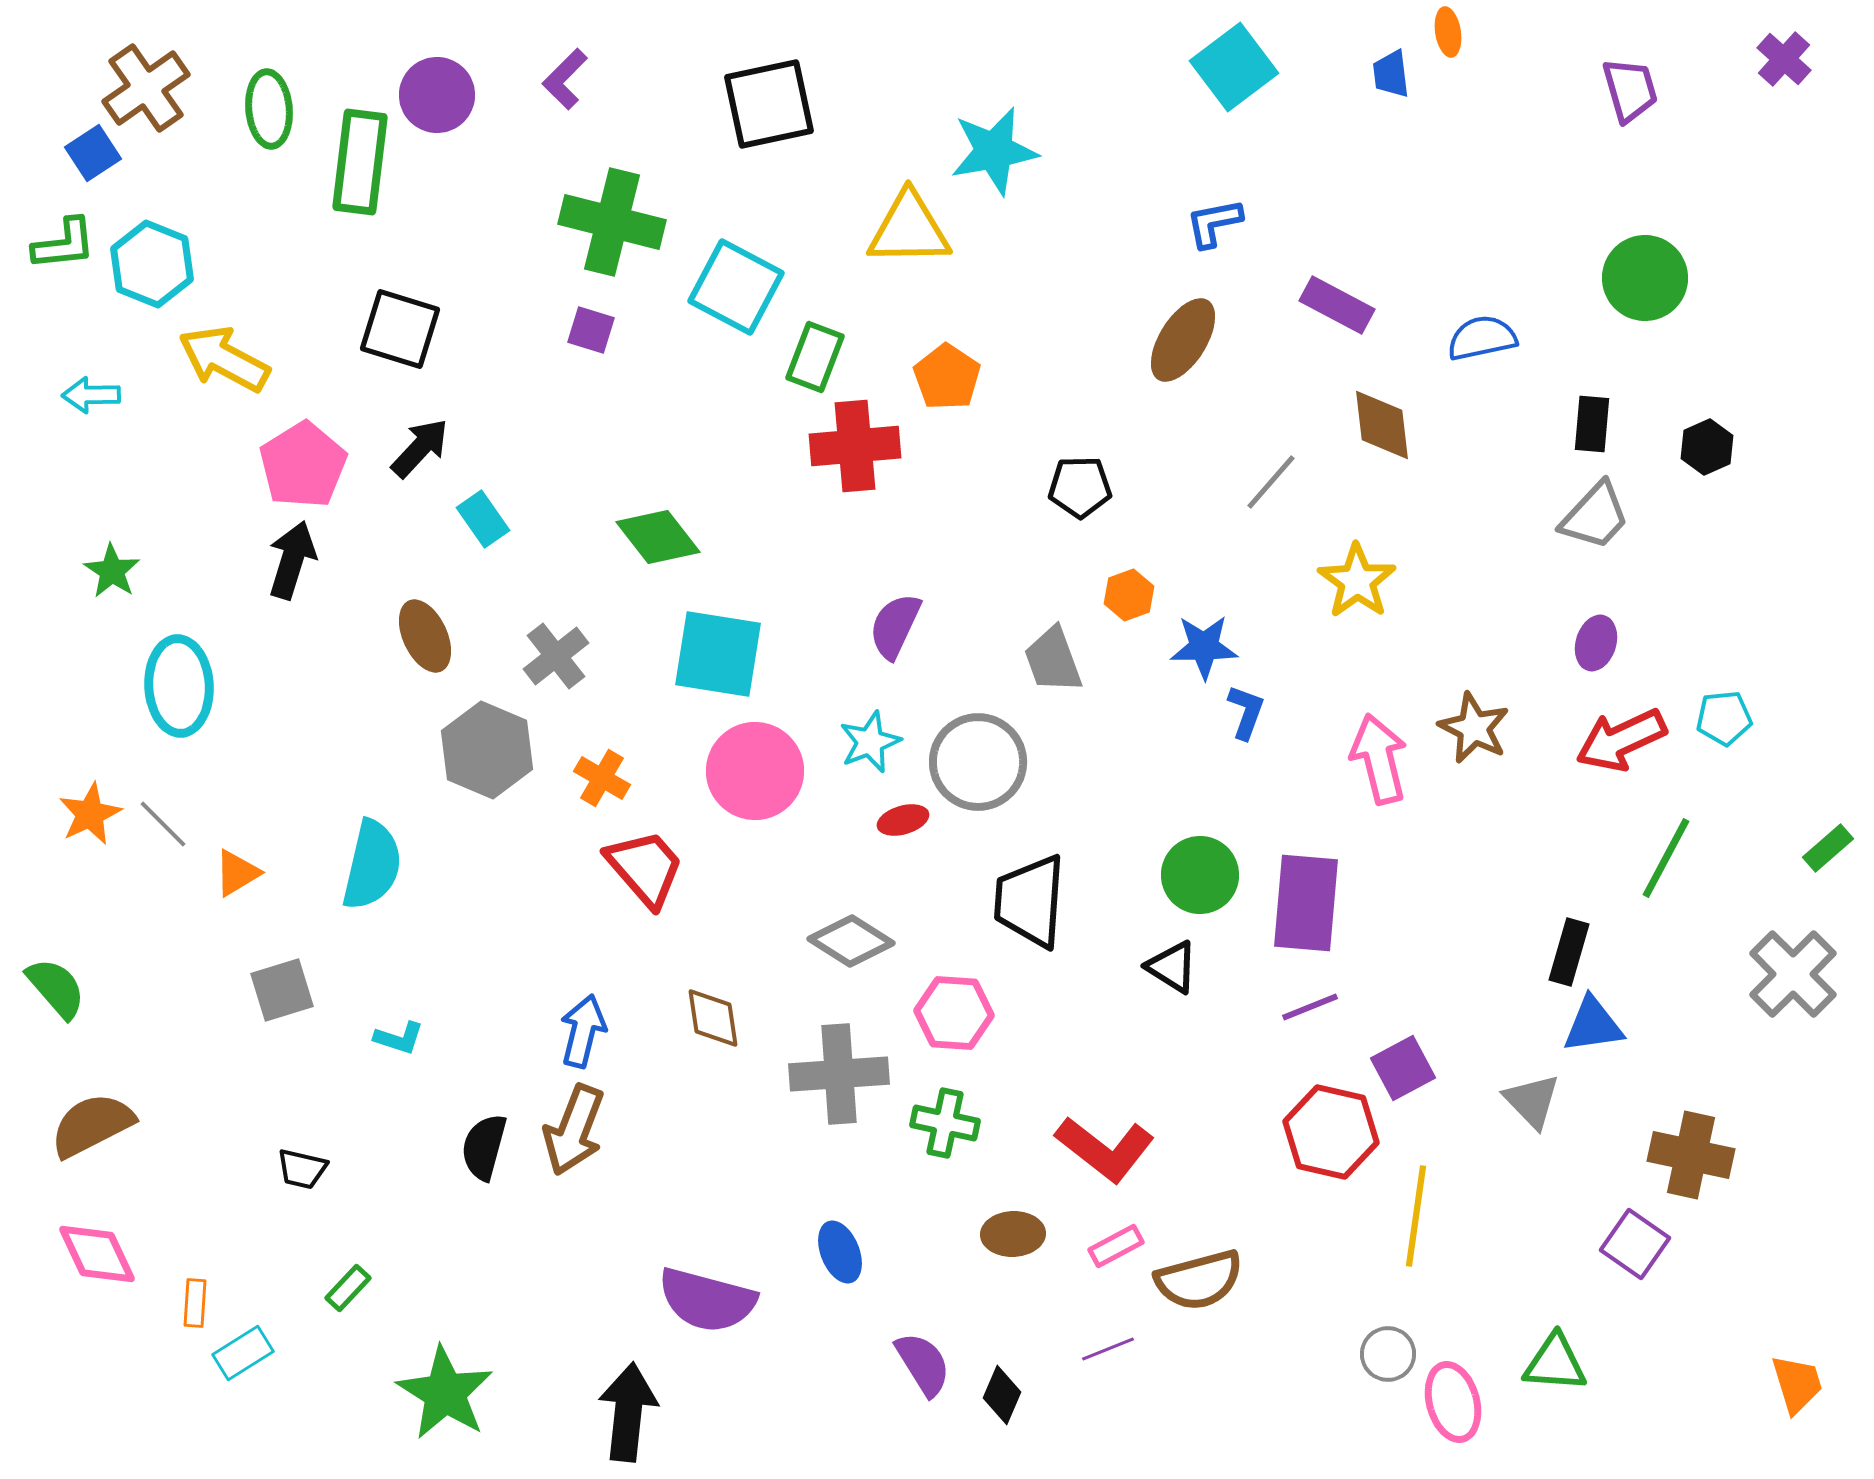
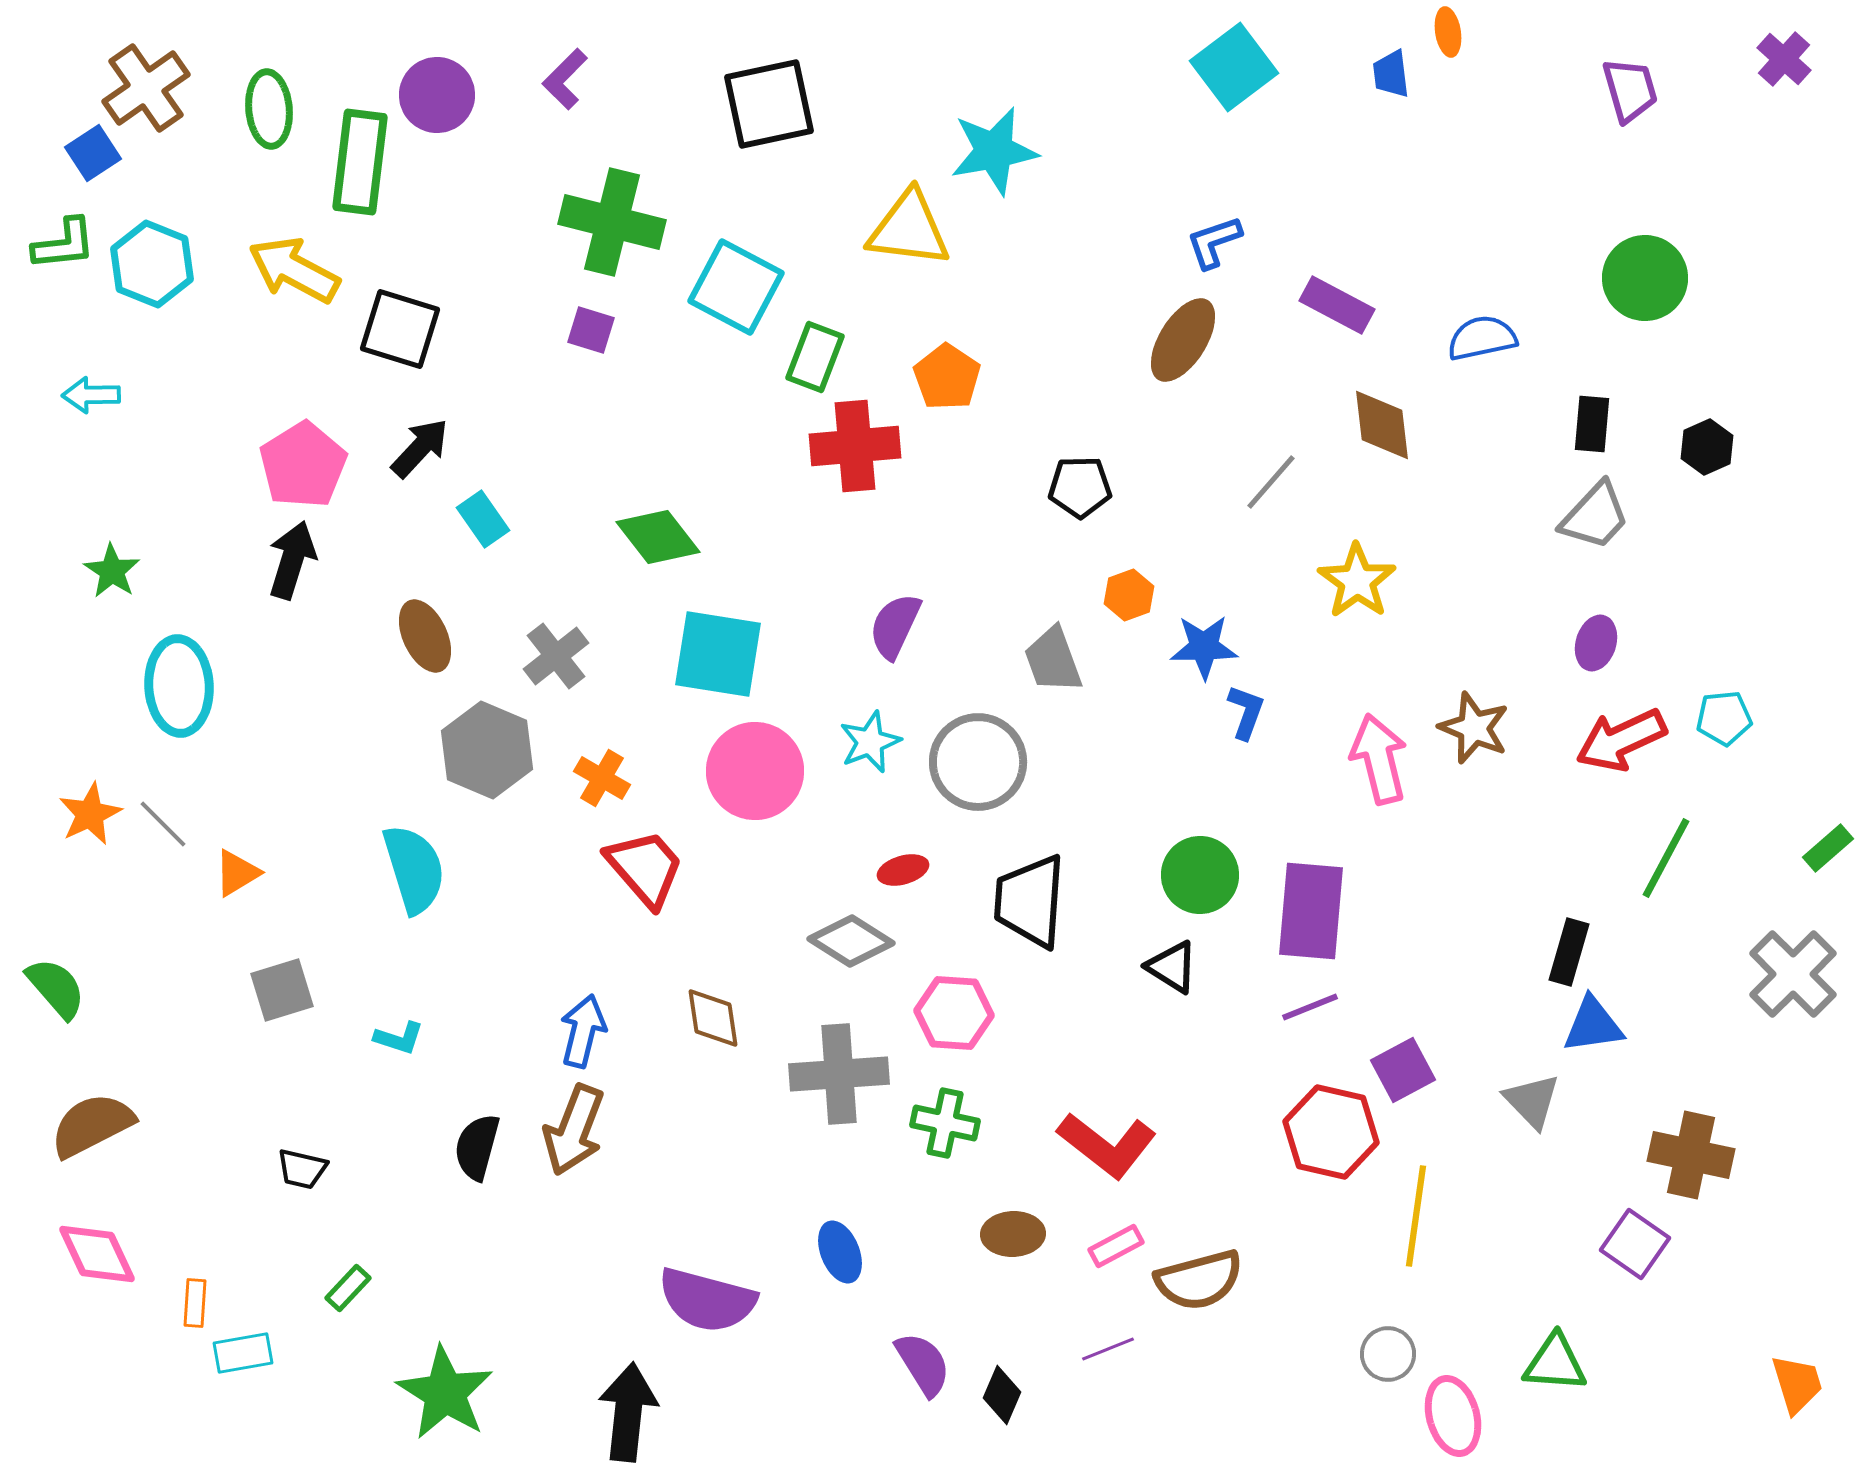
blue L-shape at (1214, 223): moved 19 px down; rotated 8 degrees counterclockwise
yellow triangle at (909, 229): rotated 8 degrees clockwise
yellow arrow at (224, 359): moved 70 px right, 89 px up
brown star at (1474, 728): rotated 4 degrees counterclockwise
red ellipse at (903, 820): moved 50 px down
cyan semicircle at (372, 865): moved 42 px right, 4 px down; rotated 30 degrees counterclockwise
purple rectangle at (1306, 903): moved 5 px right, 8 px down
purple square at (1403, 1068): moved 2 px down
black semicircle at (484, 1147): moved 7 px left
red L-shape at (1105, 1149): moved 2 px right, 4 px up
cyan rectangle at (243, 1353): rotated 22 degrees clockwise
pink ellipse at (1453, 1402): moved 14 px down
